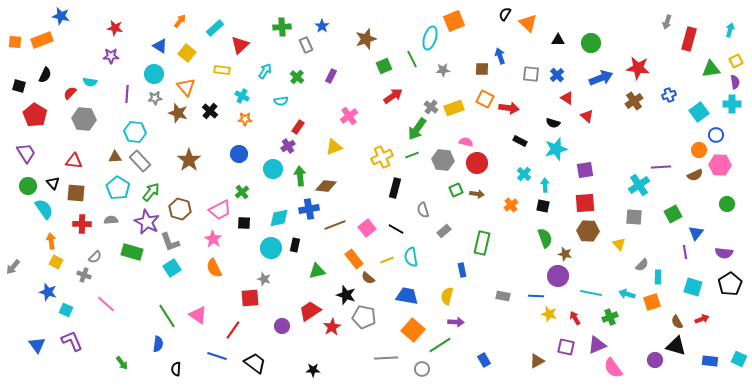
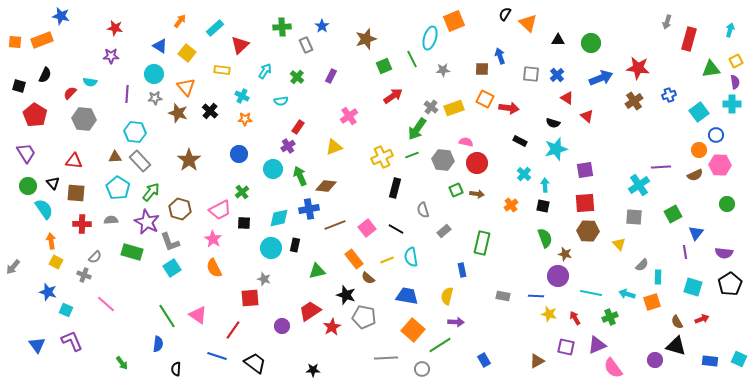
green arrow at (300, 176): rotated 18 degrees counterclockwise
